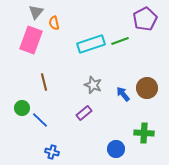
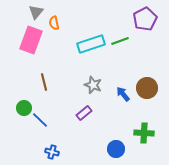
green circle: moved 2 px right
